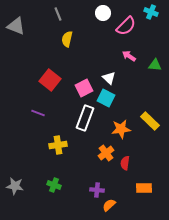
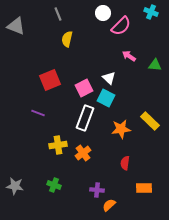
pink semicircle: moved 5 px left
red square: rotated 30 degrees clockwise
orange cross: moved 23 px left
